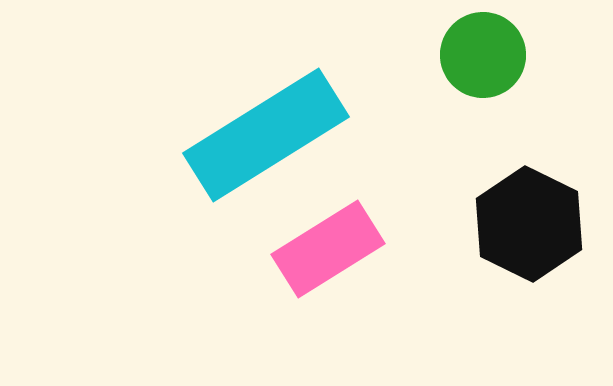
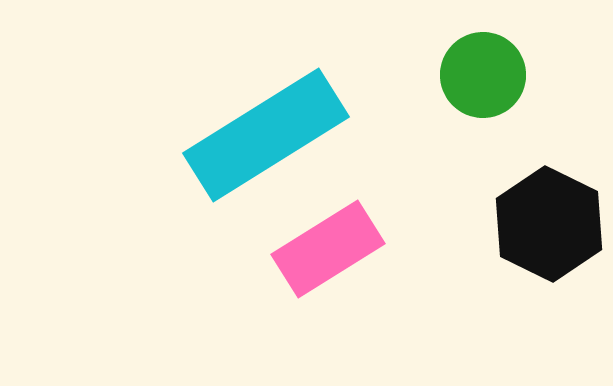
green circle: moved 20 px down
black hexagon: moved 20 px right
